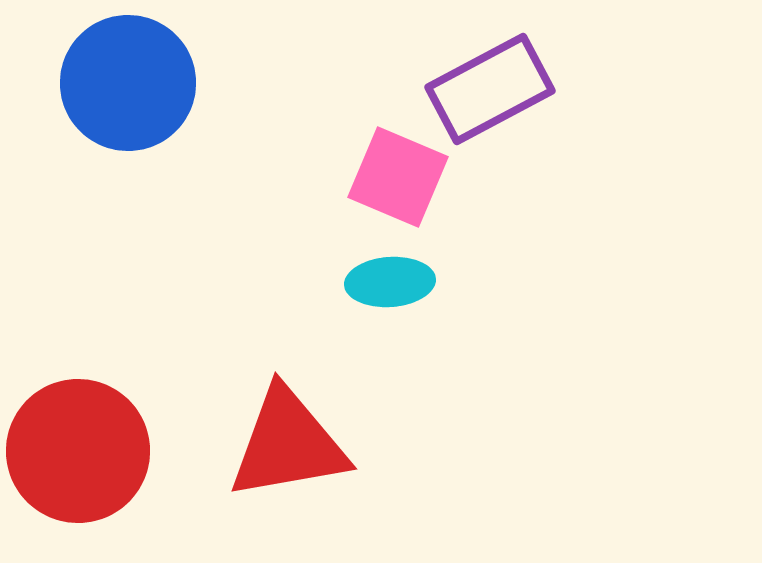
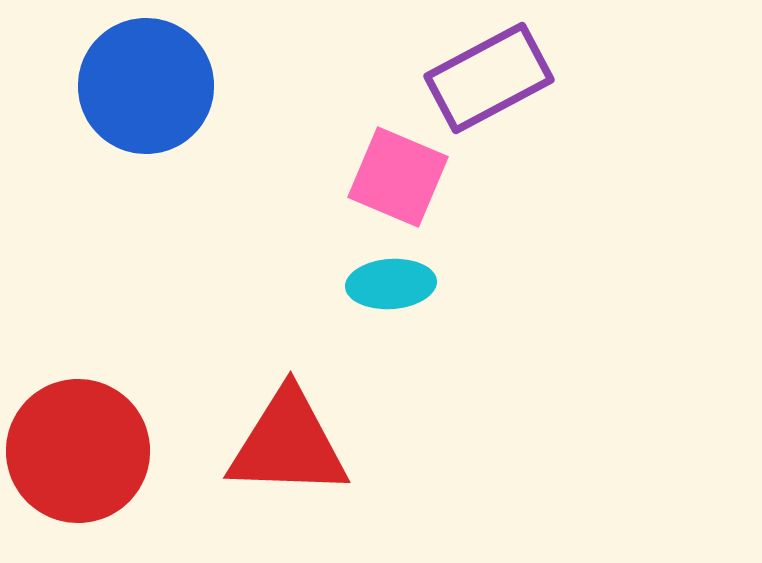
blue circle: moved 18 px right, 3 px down
purple rectangle: moved 1 px left, 11 px up
cyan ellipse: moved 1 px right, 2 px down
red triangle: rotated 12 degrees clockwise
